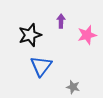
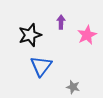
purple arrow: moved 1 px down
pink star: rotated 12 degrees counterclockwise
